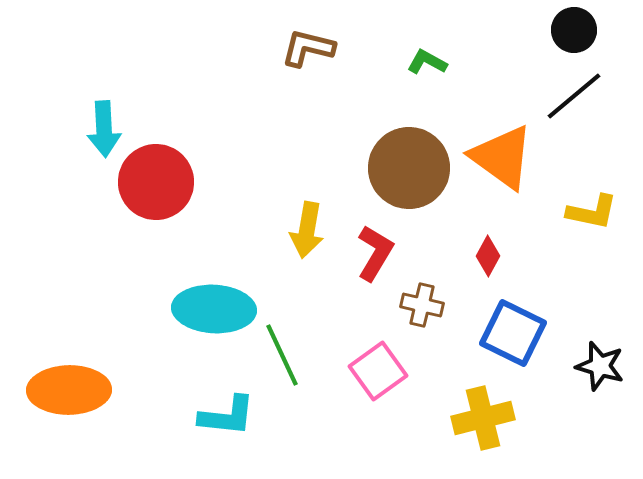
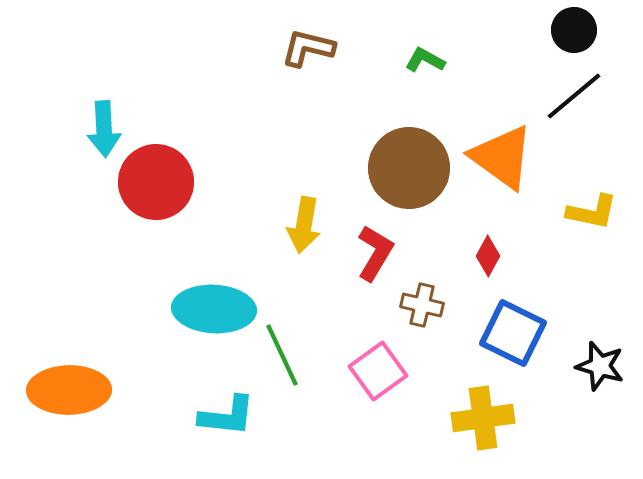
green L-shape: moved 2 px left, 2 px up
yellow arrow: moved 3 px left, 5 px up
yellow cross: rotated 6 degrees clockwise
